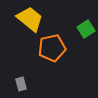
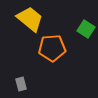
green square: rotated 24 degrees counterclockwise
orange pentagon: rotated 8 degrees clockwise
